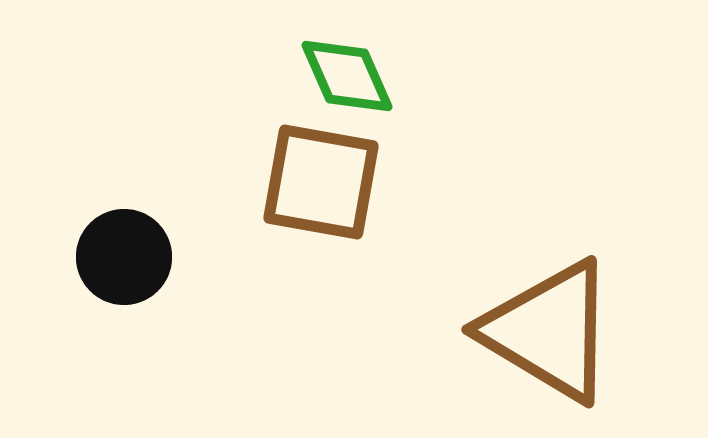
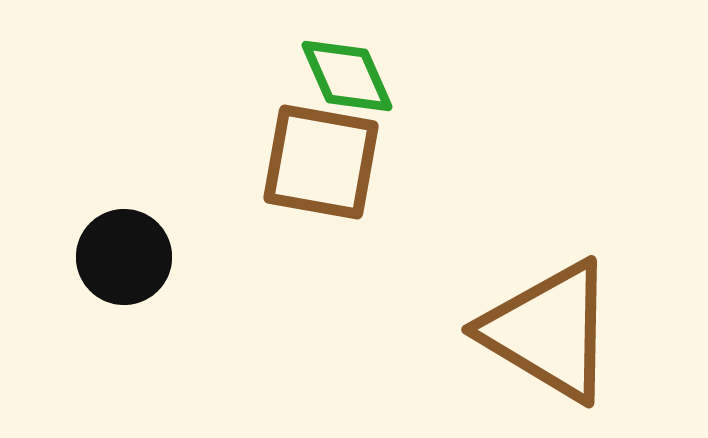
brown square: moved 20 px up
